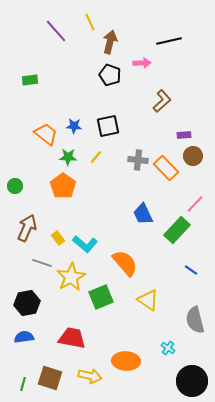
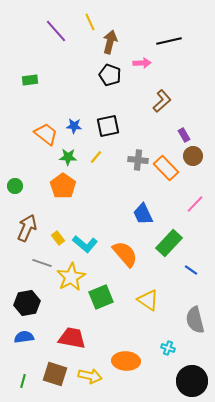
purple rectangle at (184, 135): rotated 64 degrees clockwise
green rectangle at (177, 230): moved 8 px left, 13 px down
orange semicircle at (125, 263): moved 9 px up
cyan cross at (168, 348): rotated 16 degrees counterclockwise
brown square at (50, 378): moved 5 px right, 4 px up
green line at (23, 384): moved 3 px up
